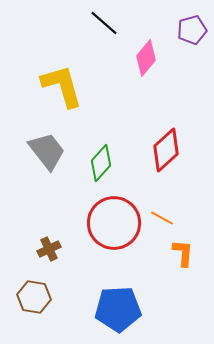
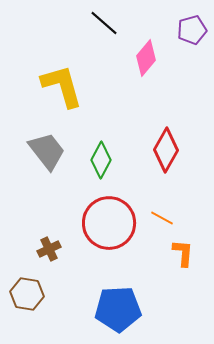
red diamond: rotated 18 degrees counterclockwise
green diamond: moved 3 px up; rotated 15 degrees counterclockwise
red circle: moved 5 px left
brown hexagon: moved 7 px left, 3 px up
